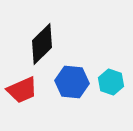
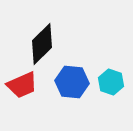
red trapezoid: moved 5 px up
